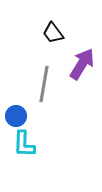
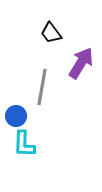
black trapezoid: moved 2 px left
purple arrow: moved 1 px left, 1 px up
gray line: moved 2 px left, 3 px down
